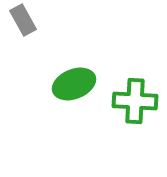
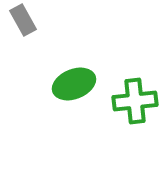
green cross: rotated 9 degrees counterclockwise
